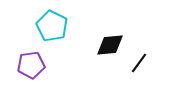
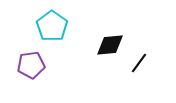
cyan pentagon: rotated 8 degrees clockwise
